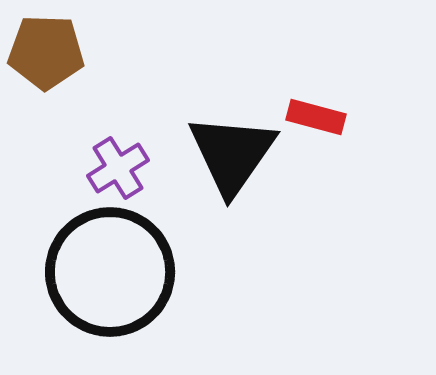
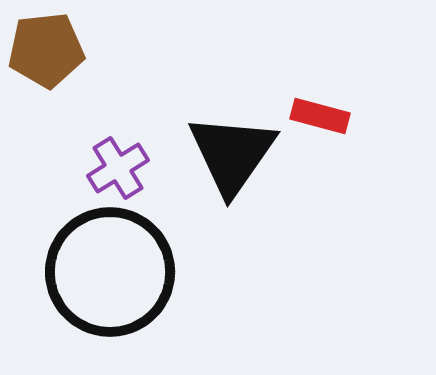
brown pentagon: moved 2 px up; rotated 8 degrees counterclockwise
red rectangle: moved 4 px right, 1 px up
